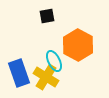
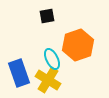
orange hexagon: rotated 12 degrees clockwise
cyan ellipse: moved 2 px left, 2 px up
yellow cross: moved 2 px right, 3 px down
